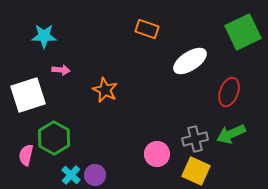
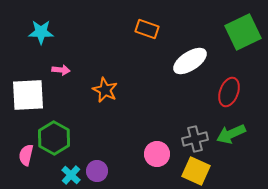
cyan star: moved 3 px left, 4 px up
white square: rotated 15 degrees clockwise
purple circle: moved 2 px right, 4 px up
